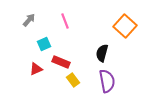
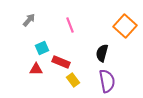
pink line: moved 5 px right, 4 px down
cyan square: moved 2 px left, 4 px down
red triangle: rotated 24 degrees clockwise
